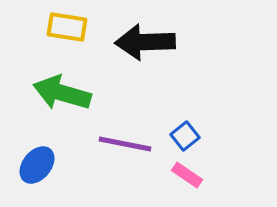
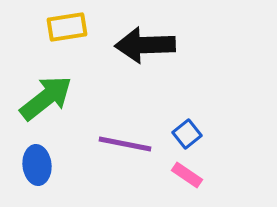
yellow rectangle: rotated 18 degrees counterclockwise
black arrow: moved 3 px down
green arrow: moved 16 px left, 5 px down; rotated 126 degrees clockwise
blue square: moved 2 px right, 2 px up
blue ellipse: rotated 45 degrees counterclockwise
